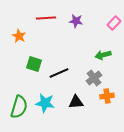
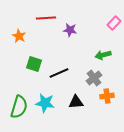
purple star: moved 6 px left, 9 px down
